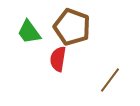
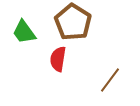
brown pentagon: moved 1 px right, 5 px up; rotated 12 degrees clockwise
green trapezoid: moved 5 px left
